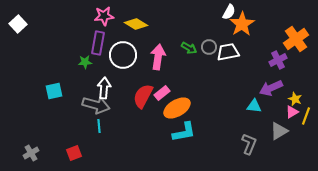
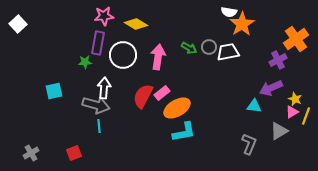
white semicircle: rotated 70 degrees clockwise
